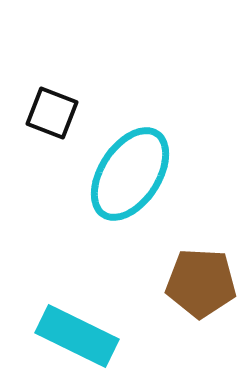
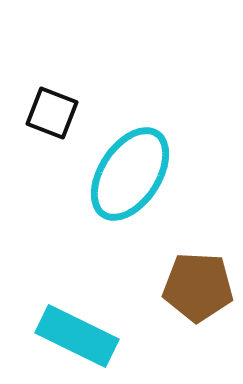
brown pentagon: moved 3 px left, 4 px down
